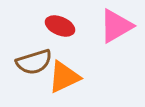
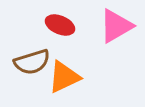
red ellipse: moved 1 px up
brown semicircle: moved 2 px left
